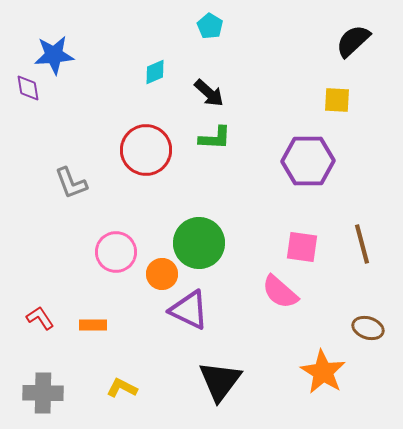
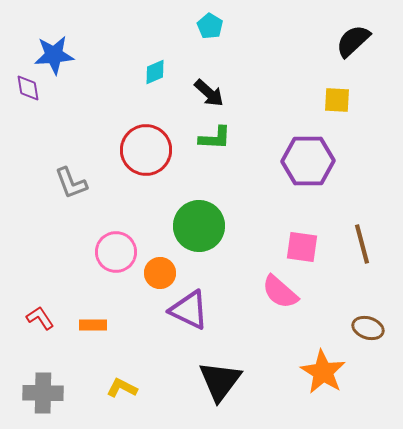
green circle: moved 17 px up
orange circle: moved 2 px left, 1 px up
